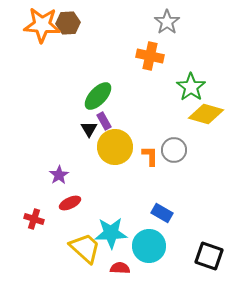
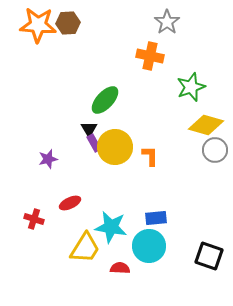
orange star: moved 4 px left
green star: rotated 16 degrees clockwise
green ellipse: moved 7 px right, 4 px down
yellow diamond: moved 11 px down
purple rectangle: moved 10 px left, 22 px down
gray circle: moved 41 px right
purple star: moved 11 px left, 16 px up; rotated 18 degrees clockwise
blue rectangle: moved 6 px left, 5 px down; rotated 35 degrees counterclockwise
cyan star: moved 6 px up; rotated 12 degrees clockwise
yellow trapezoid: rotated 80 degrees clockwise
